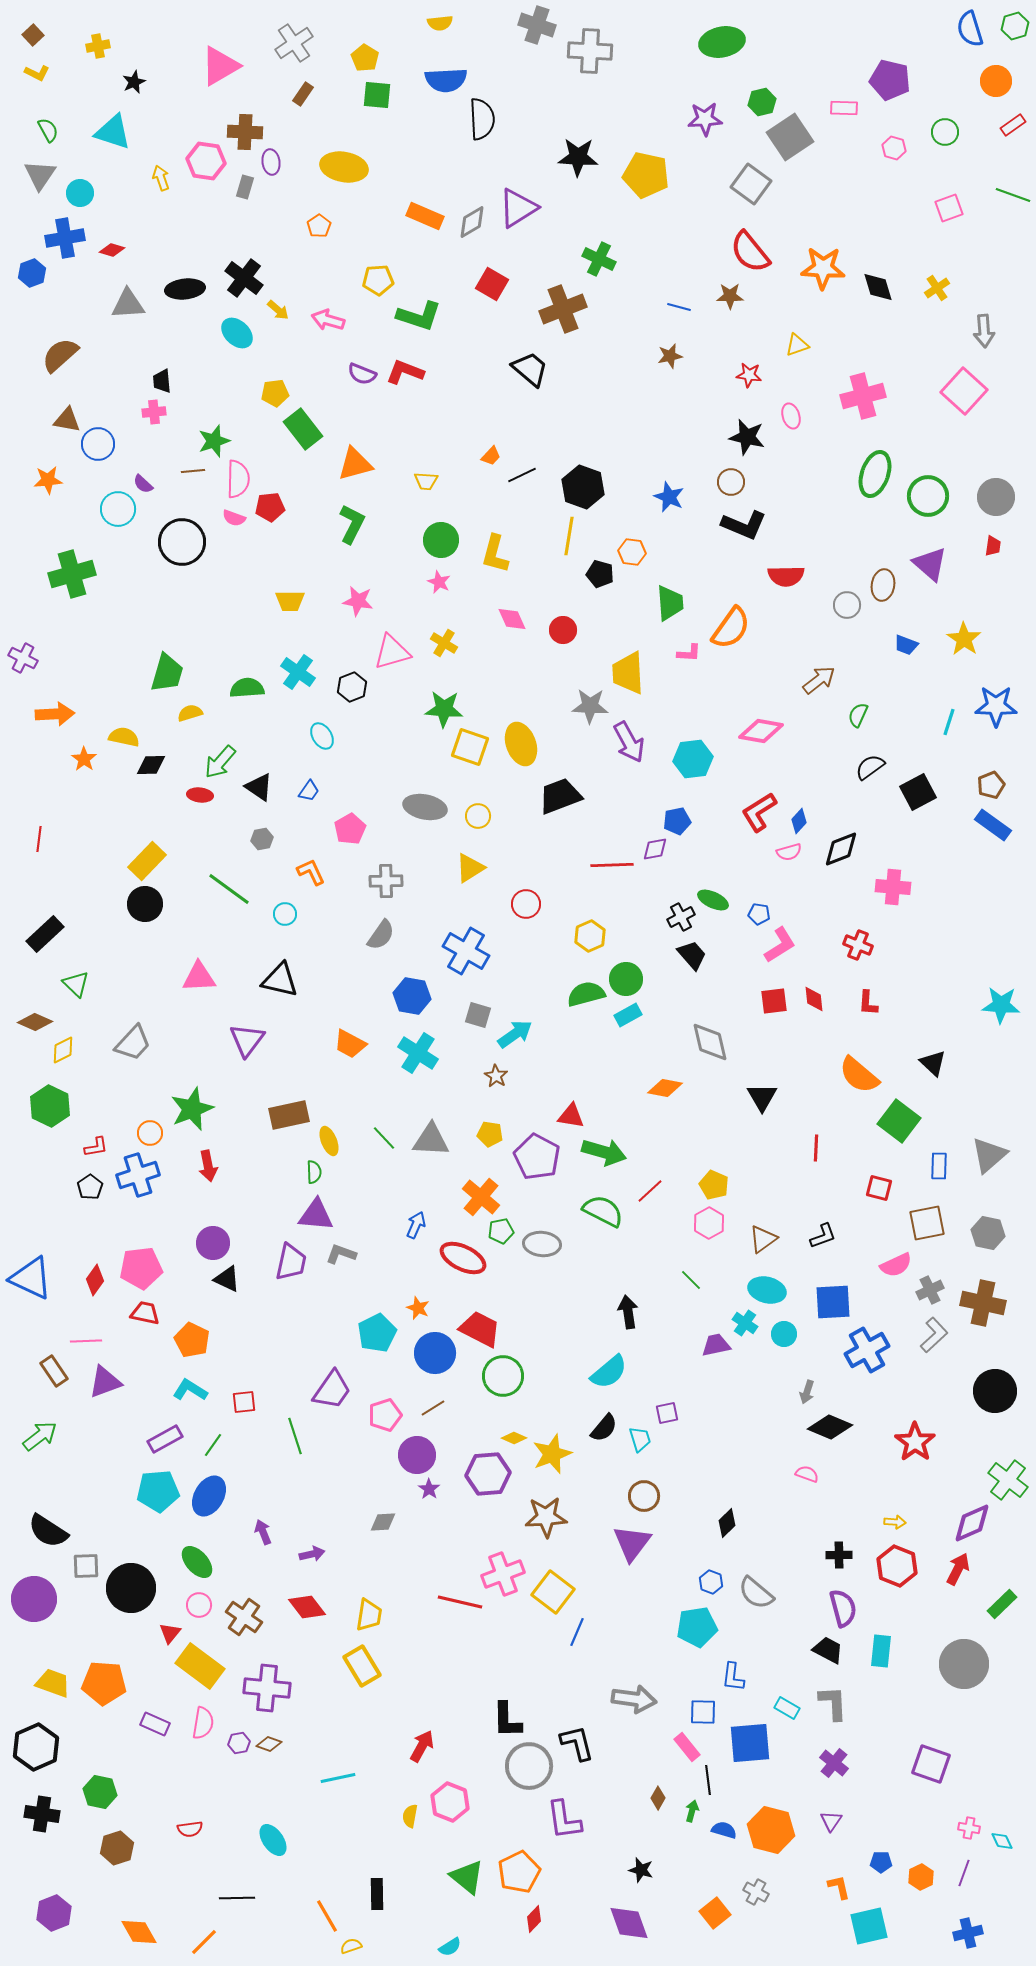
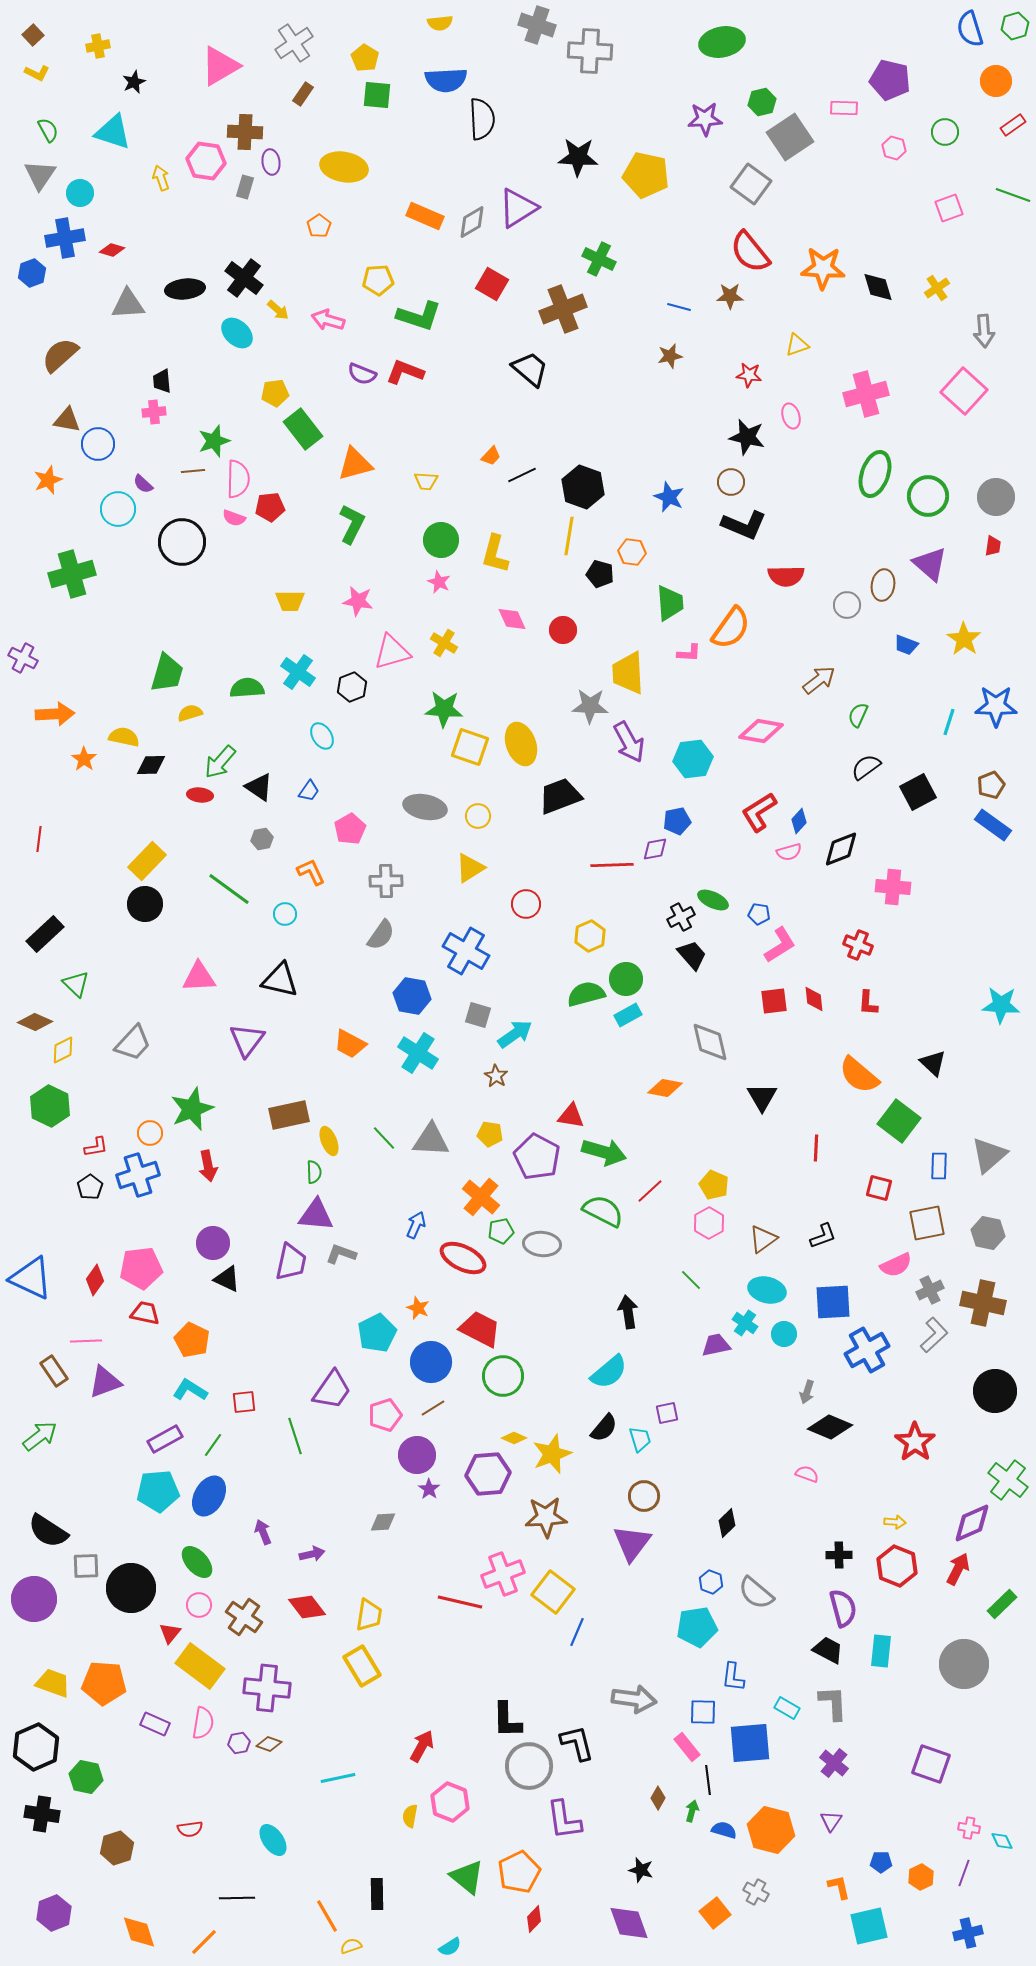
pink cross at (863, 396): moved 3 px right, 2 px up
orange star at (48, 480): rotated 16 degrees counterclockwise
black semicircle at (870, 767): moved 4 px left
blue circle at (435, 1353): moved 4 px left, 9 px down
green hexagon at (100, 1792): moved 14 px left, 15 px up
orange diamond at (139, 1932): rotated 12 degrees clockwise
